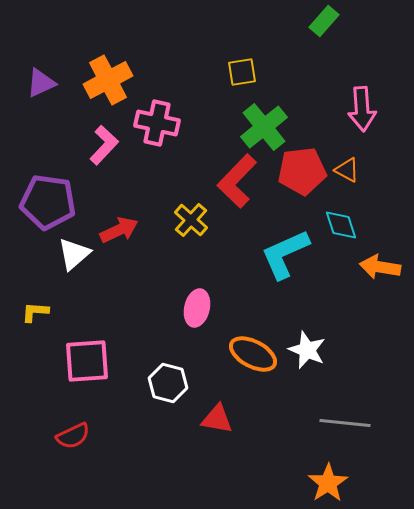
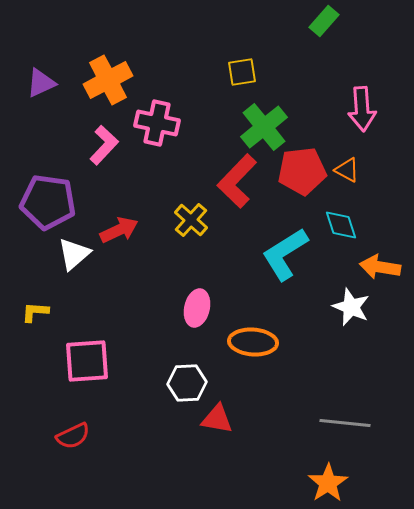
cyan L-shape: rotated 8 degrees counterclockwise
white star: moved 44 px right, 43 px up
orange ellipse: moved 12 px up; rotated 24 degrees counterclockwise
white hexagon: moved 19 px right; rotated 18 degrees counterclockwise
